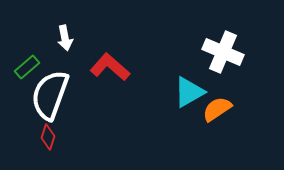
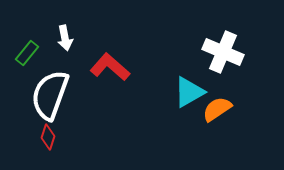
green rectangle: moved 14 px up; rotated 10 degrees counterclockwise
